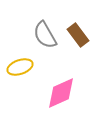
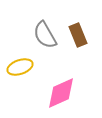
brown rectangle: rotated 15 degrees clockwise
